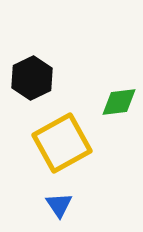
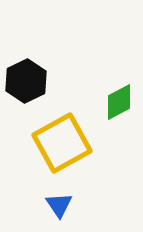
black hexagon: moved 6 px left, 3 px down
green diamond: rotated 21 degrees counterclockwise
